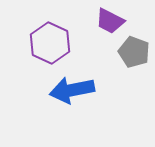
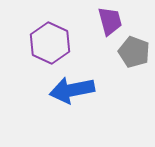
purple trapezoid: rotated 132 degrees counterclockwise
